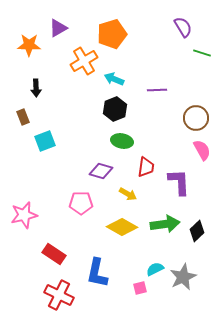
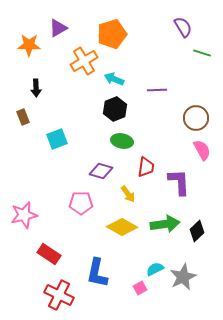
cyan square: moved 12 px right, 2 px up
yellow arrow: rotated 24 degrees clockwise
red rectangle: moved 5 px left
pink square: rotated 16 degrees counterclockwise
